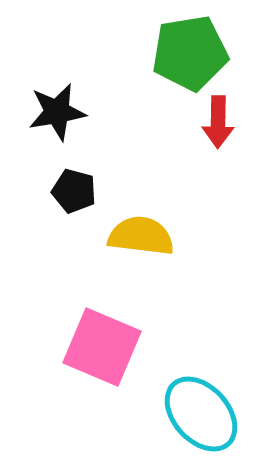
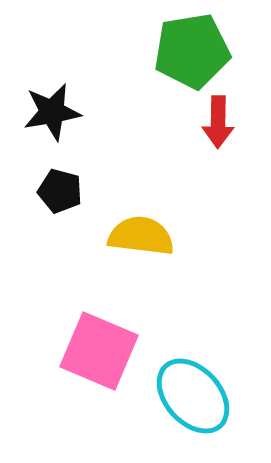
green pentagon: moved 2 px right, 2 px up
black star: moved 5 px left
black pentagon: moved 14 px left
pink square: moved 3 px left, 4 px down
cyan ellipse: moved 8 px left, 18 px up
